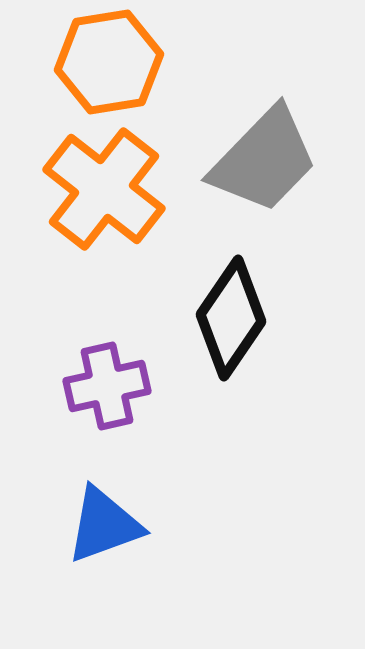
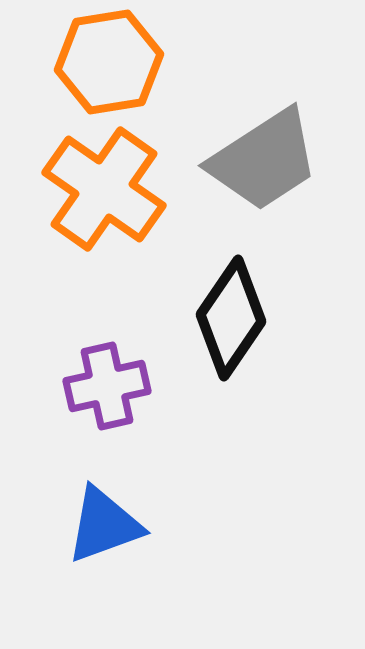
gray trapezoid: rotated 13 degrees clockwise
orange cross: rotated 3 degrees counterclockwise
